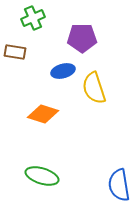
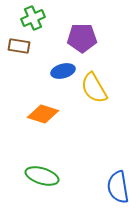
brown rectangle: moved 4 px right, 6 px up
yellow semicircle: rotated 12 degrees counterclockwise
blue semicircle: moved 1 px left, 2 px down
